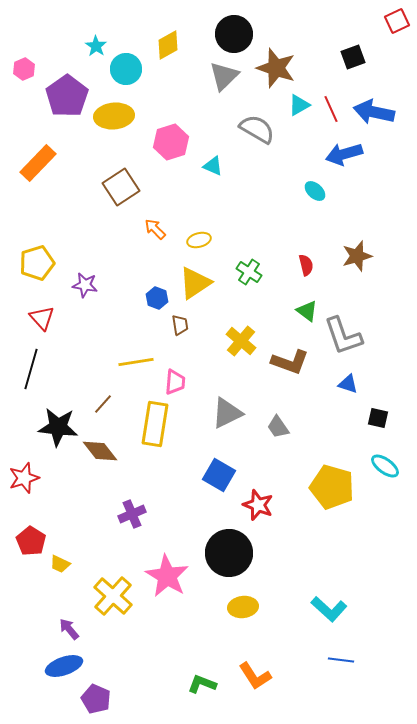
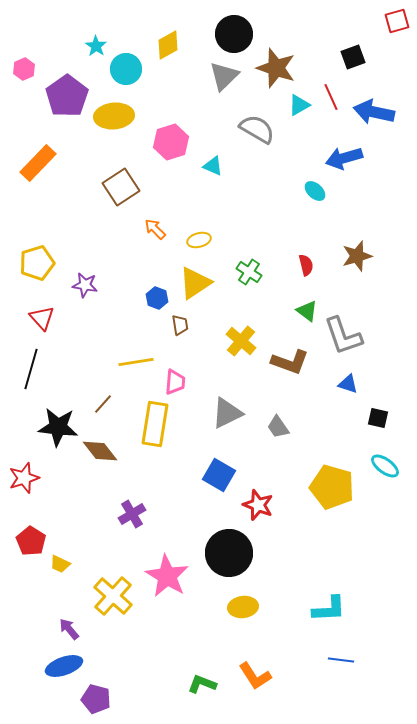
red square at (397, 21): rotated 10 degrees clockwise
red line at (331, 109): moved 12 px up
blue arrow at (344, 154): moved 4 px down
purple cross at (132, 514): rotated 8 degrees counterclockwise
cyan L-shape at (329, 609): rotated 45 degrees counterclockwise
purple pentagon at (96, 699): rotated 8 degrees counterclockwise
